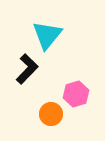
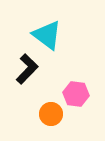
cyan triangle: rotated 32 degrees counterclockwise
pink hexagon: rotated 25 degrees clockwise
